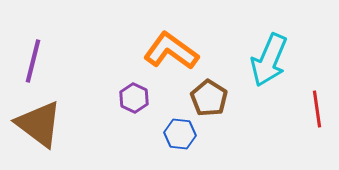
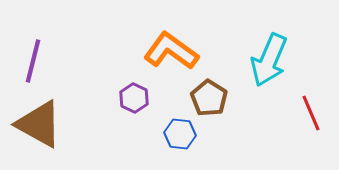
red line: moved 6 px left, 4 px down; rotated 15 degrees counterclockwise
brown triangle: rotated 8 degrees counterclockwise
